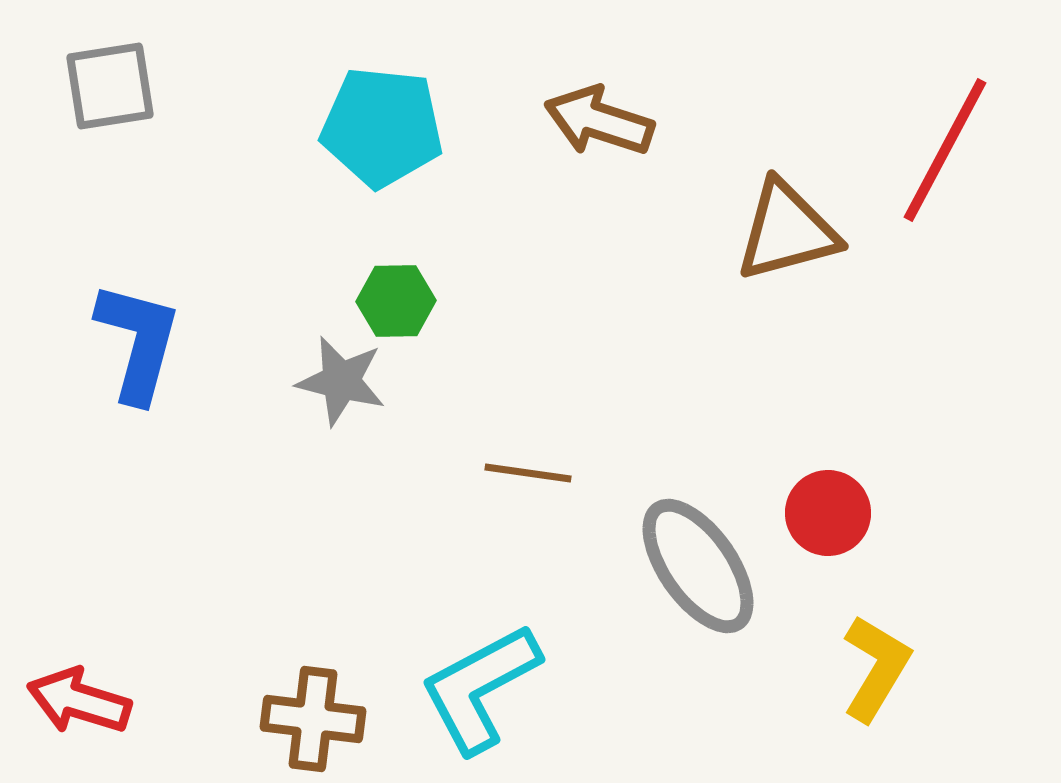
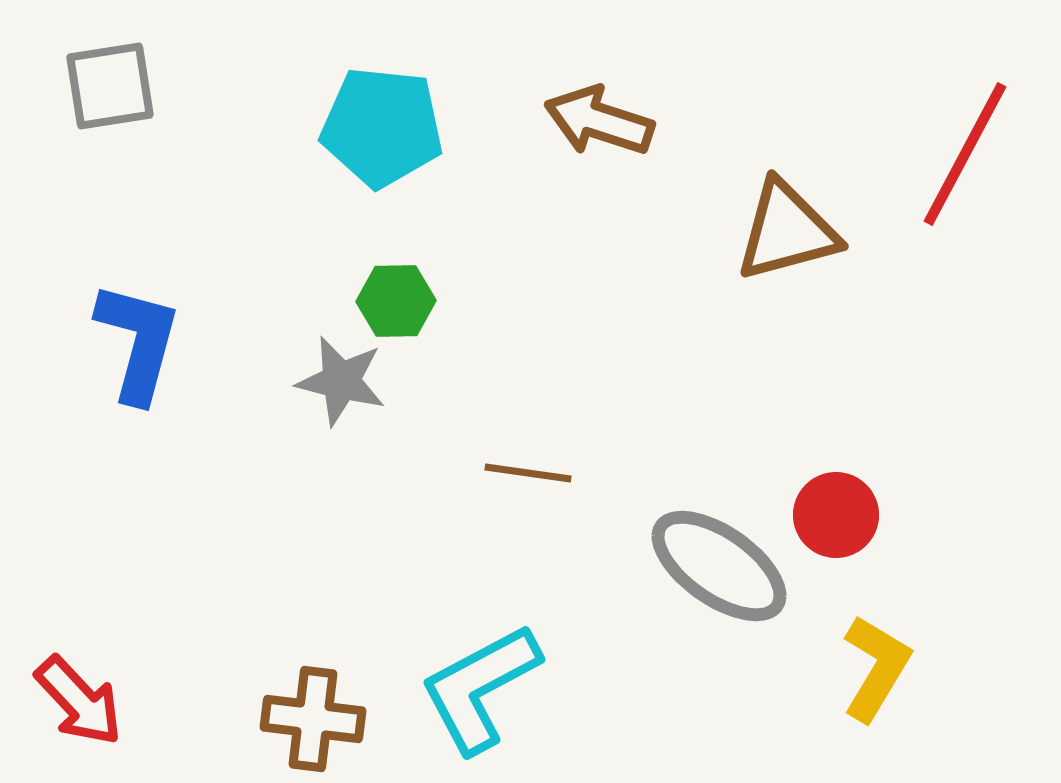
red line: moved 20 px right, 4 px down
red circle: moved 8 px right, 2 px down
gray ellipse: moved 21 px right; rotated 20 degrees counterclockwise
red arrow: rotated 150 degrees counterclockwise
